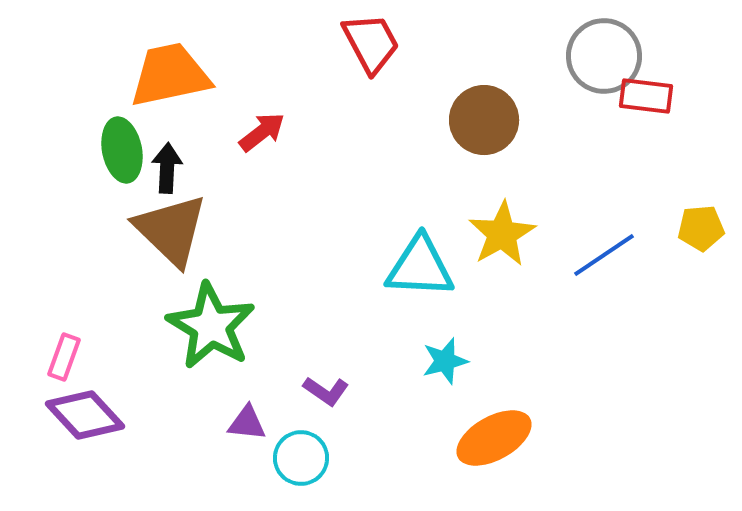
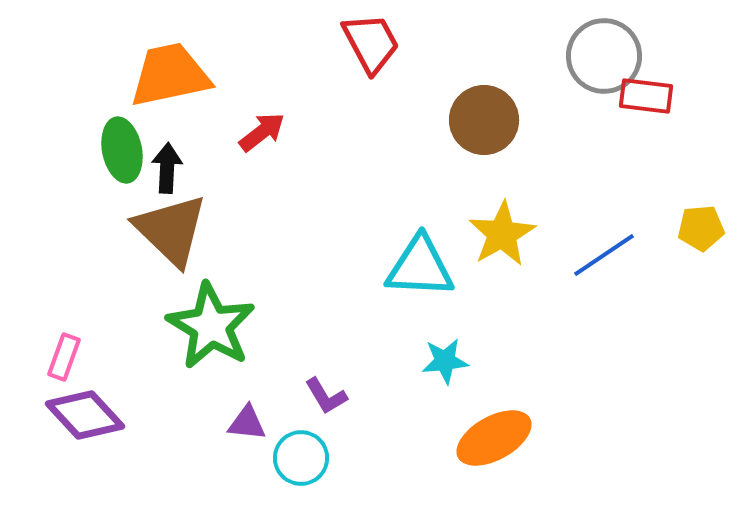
cyan star: rotated 9 degrees clockwise
purple L-shape: moved 5 px down; rotated 24 degrees clockwise
